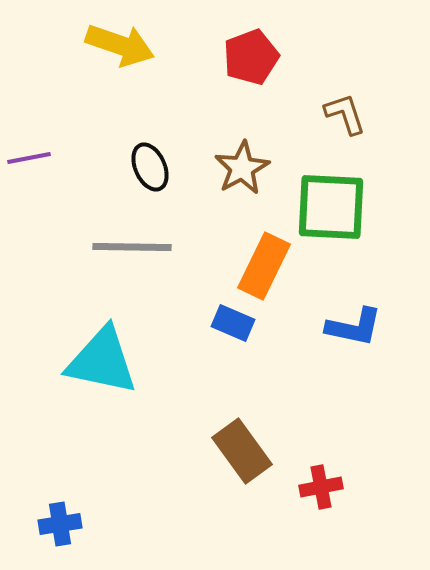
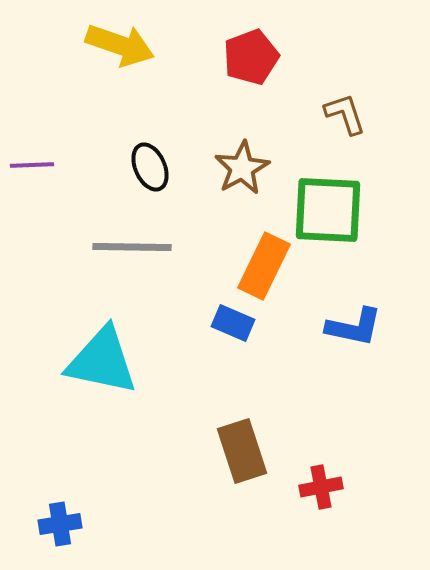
purple line: moved 3 px right, 7 px down; rotated 9 degrees clockwise
green square: moved 3 px left, 3 px down
brown rectangle: rotated 18 degrees clockwise
